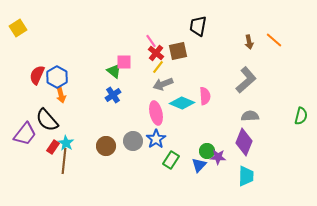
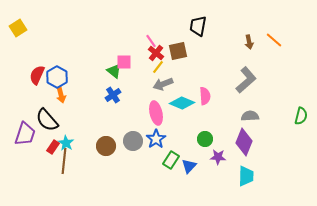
purple trapezoid: rotated 20 degrees counterclockwise
green circle: moved 2 px left, 12 px up
blue triangle: moved 10 px left, 1 px down
